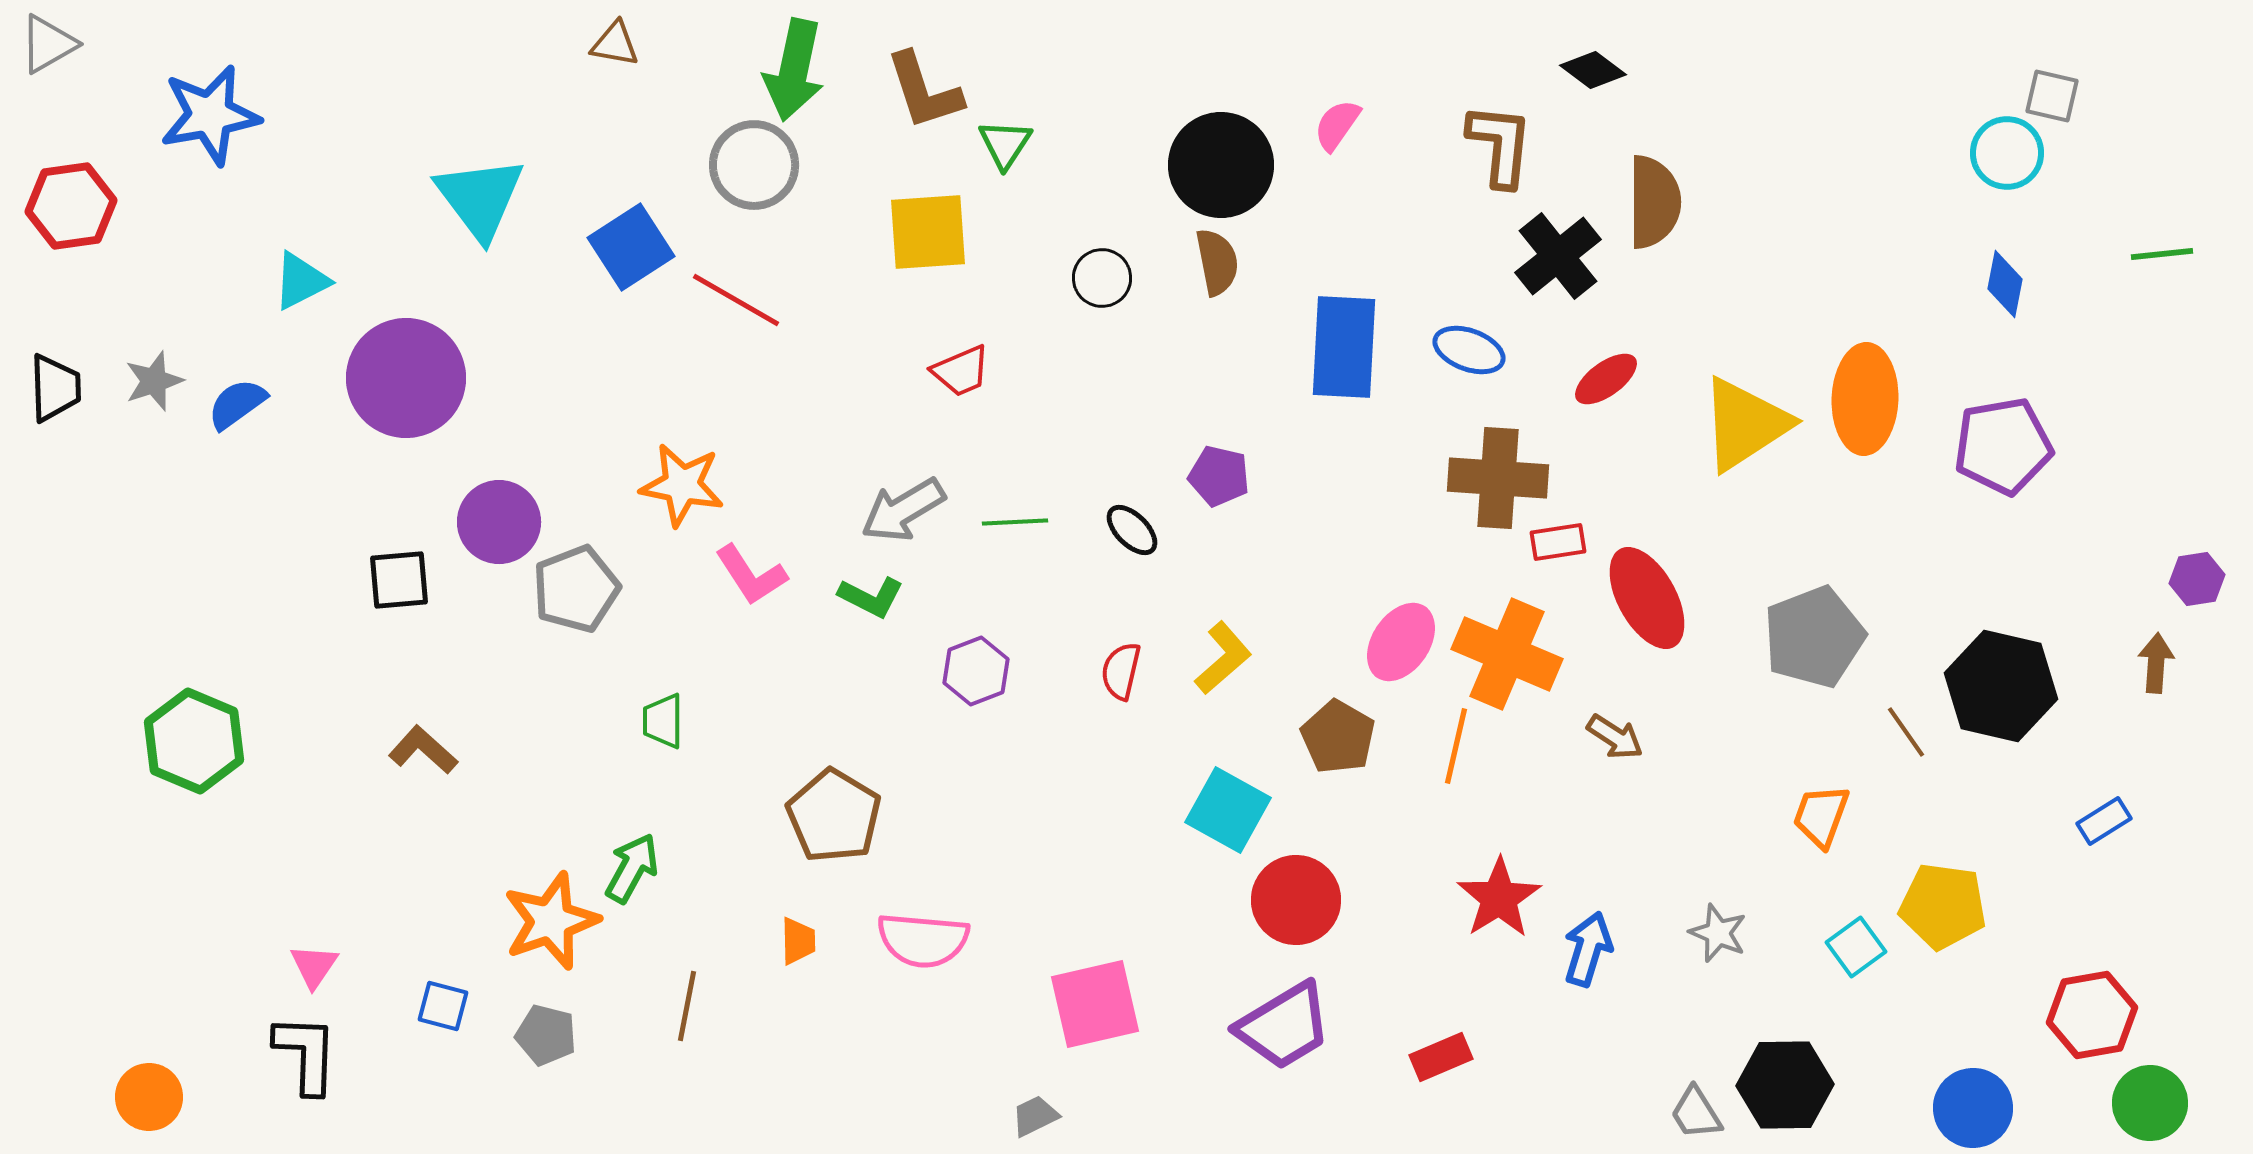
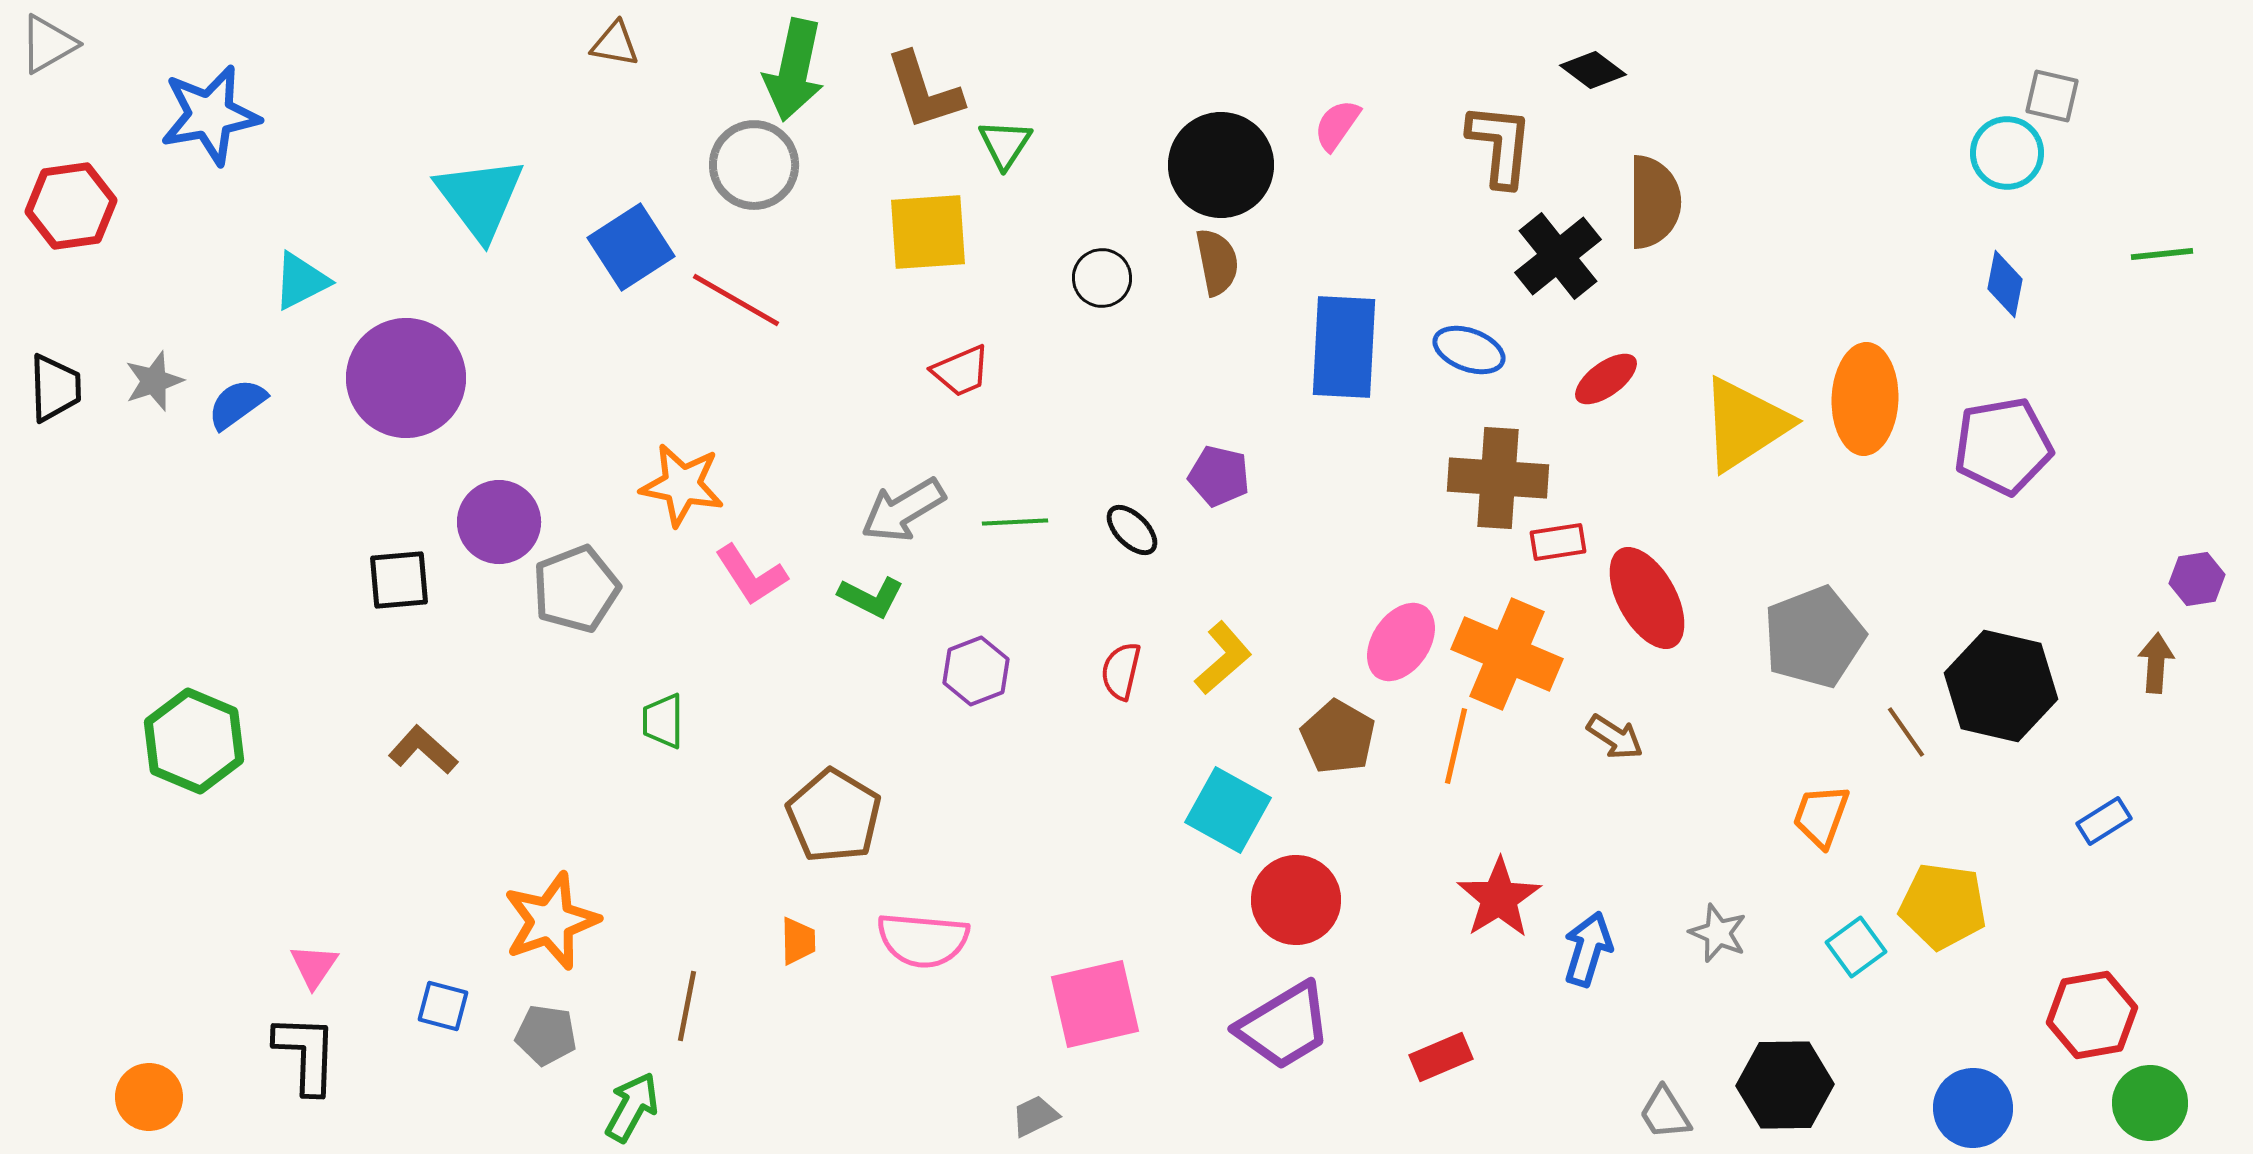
green arrow at (632, 868): moved 239 px down
gray pentagon at (546, 1035): rotated 6 degrees counterclockwise
gray trapezoid at (1696, 1113): moved 31 px left
